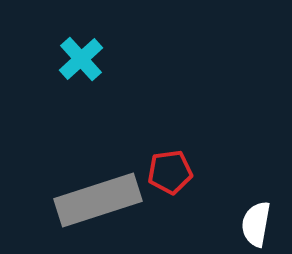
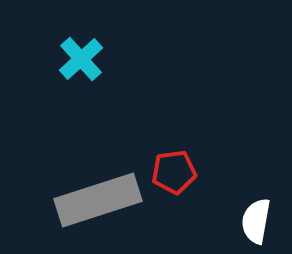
red pentagon: moved 4 px right
white semicircle: moved 3 px up
